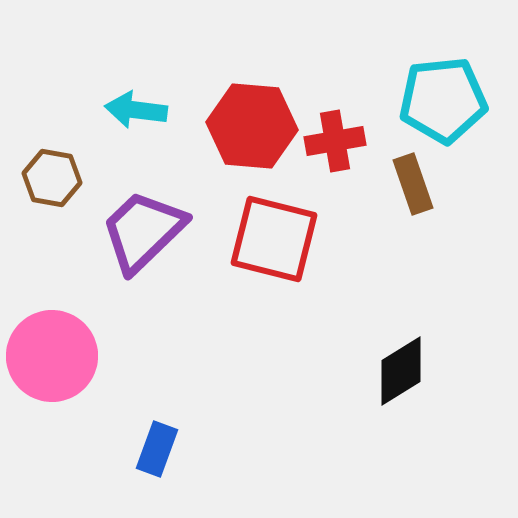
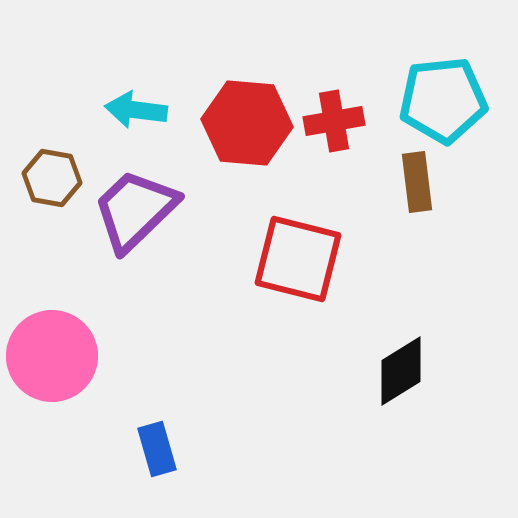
red hexagon: moved 5 px left, 3 px up
red cross: moved 1 px left, 20 px up
brown rectangle: moved 4 px right, 2 px up; rotated 12 degrees clockwise
purple trapezoid: moved 8 px left, 21 px up
red square: moved 24 px right, 20 px down
blue rectangle: rotated 36 degrees counterclockwise
